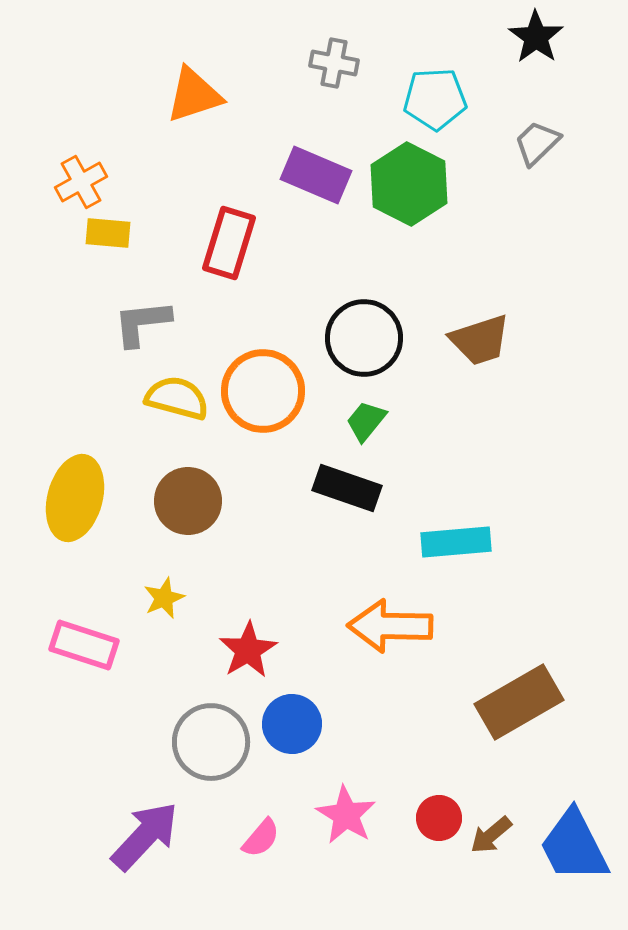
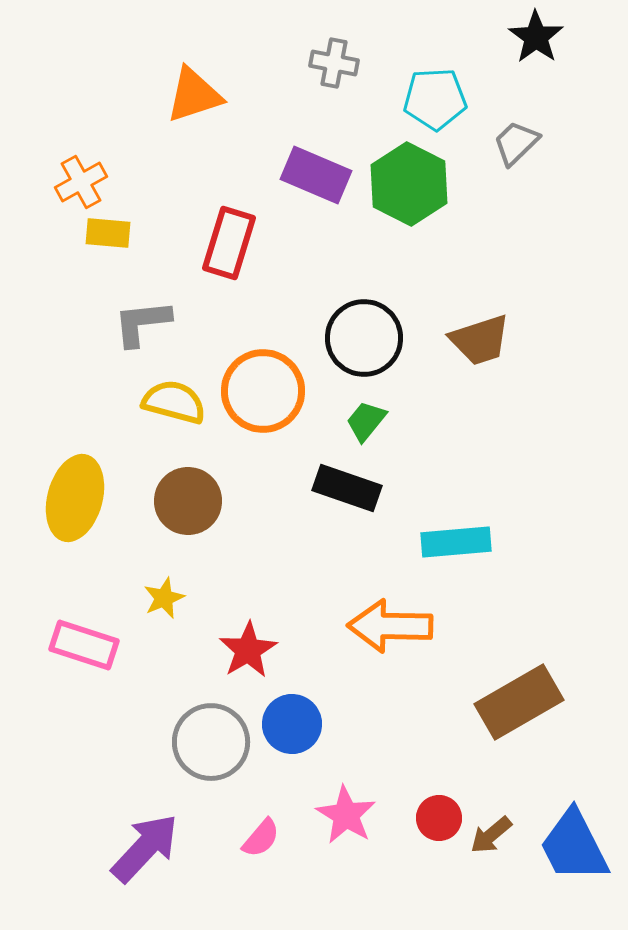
gray trapezoid: moved 21 px left
yellow semicircle: moved 3 px left, 4 px down
purple arrow: moved 12 px down
